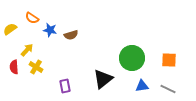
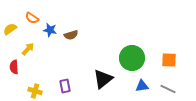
yellow arrow: moved 1 px right, 1 px up
yellow cross: moved 1 px left, 24 px down; rotated 16 degrees counterclockwise
